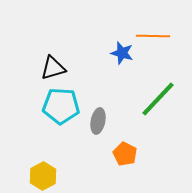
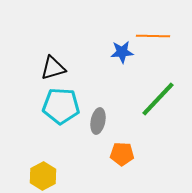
blue star: moved 1 px up; rotated 20 degrees counterclockwise
orange pentagon: moved 3 px left; rotated 25 degrees counterclockwise
